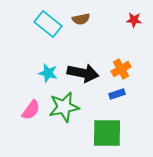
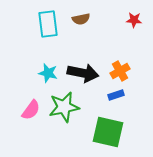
cyan rectangle: rotated 44 degrees clockwise
orange cross: moved 1 px left, 2 px down
blue rectangle: moved 1 px left, 1 px down
green square: moved 1 px right, 1 px up; rotated 12 degrees clockwise
